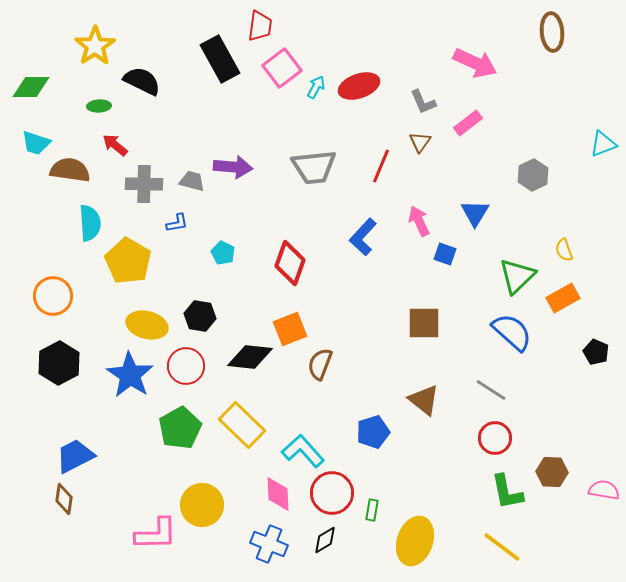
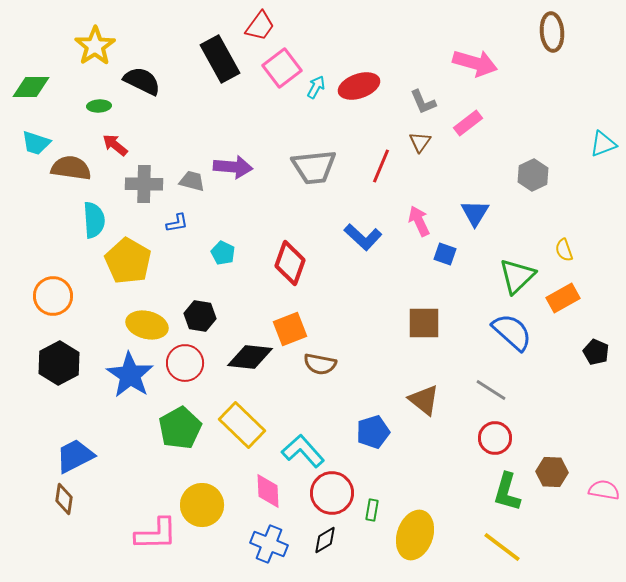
red trapezoid at (260, 26): rotated 28 degrees clockwise
pink arrow at (475, 63): rotated 9 degrees counterclockwise
brown semicircle at (70, 170): moved 1 px right, 2 px up
cyan semicircle at (90, 223): moved 4 px right, 3 px up
blue L-shape at (363, 237): rotated 90 degrees counterclockwise
brown semicircle at (320, 364): rotated 100 degrees counterclockwise
red circle at (186, 366): moved 1 px left, 3 px up
green L-shape at (507, 492): rotated 27 degrees clockwise
pink diamond at (278, 494): moved 10 px left, 3 px up
yellow ellipse at (415, 541): moved 6 px up
